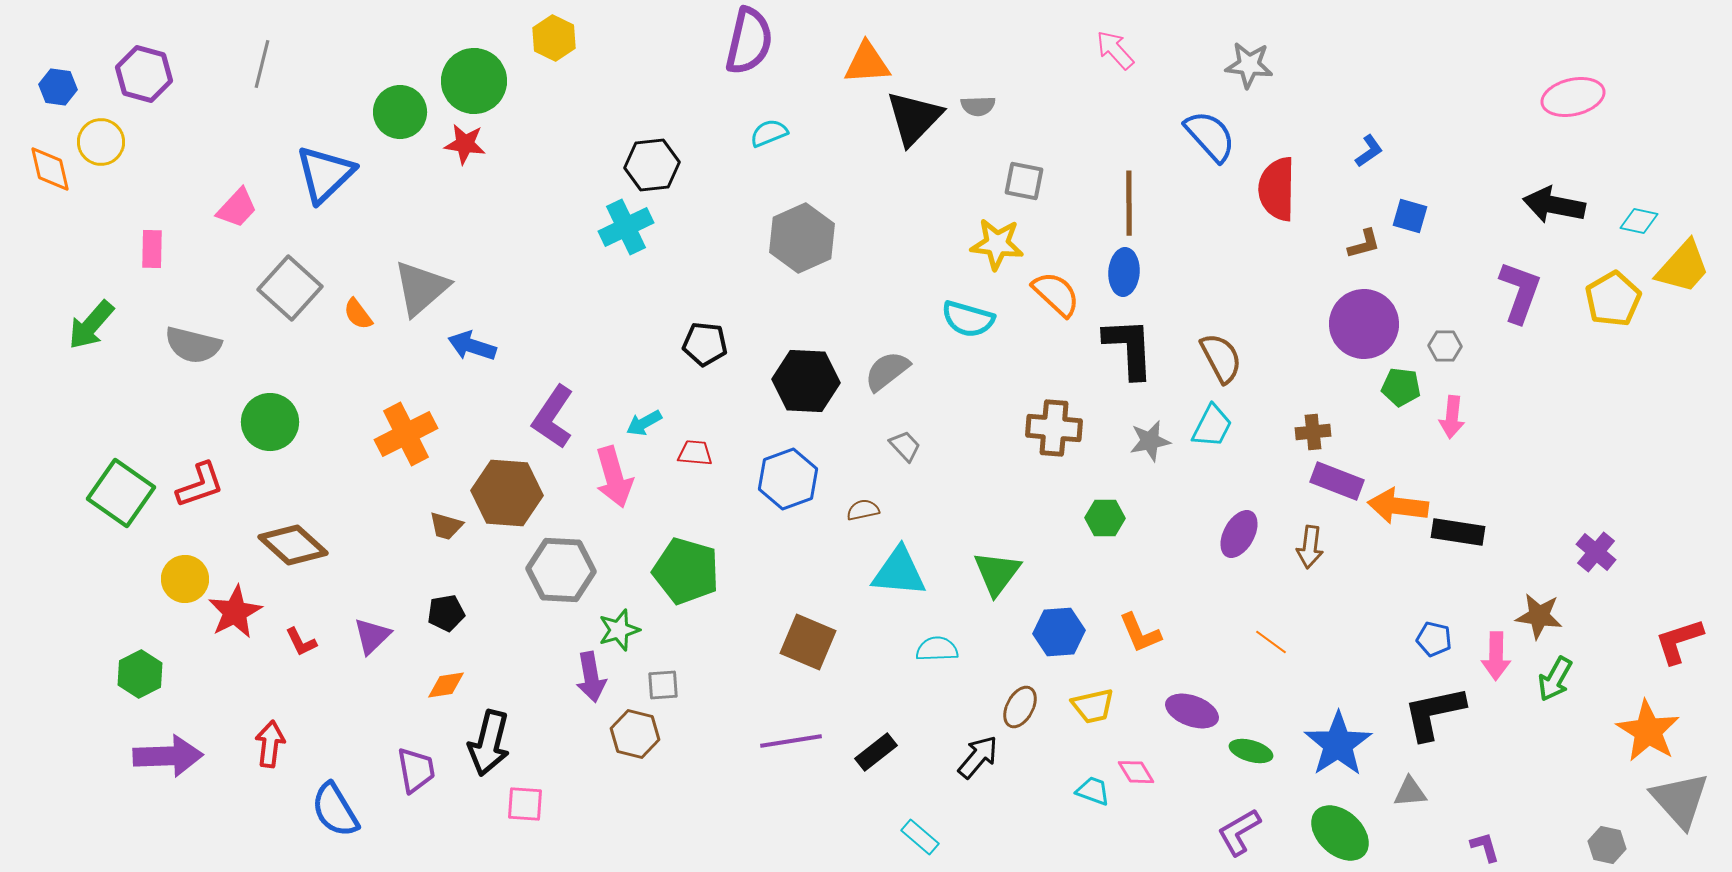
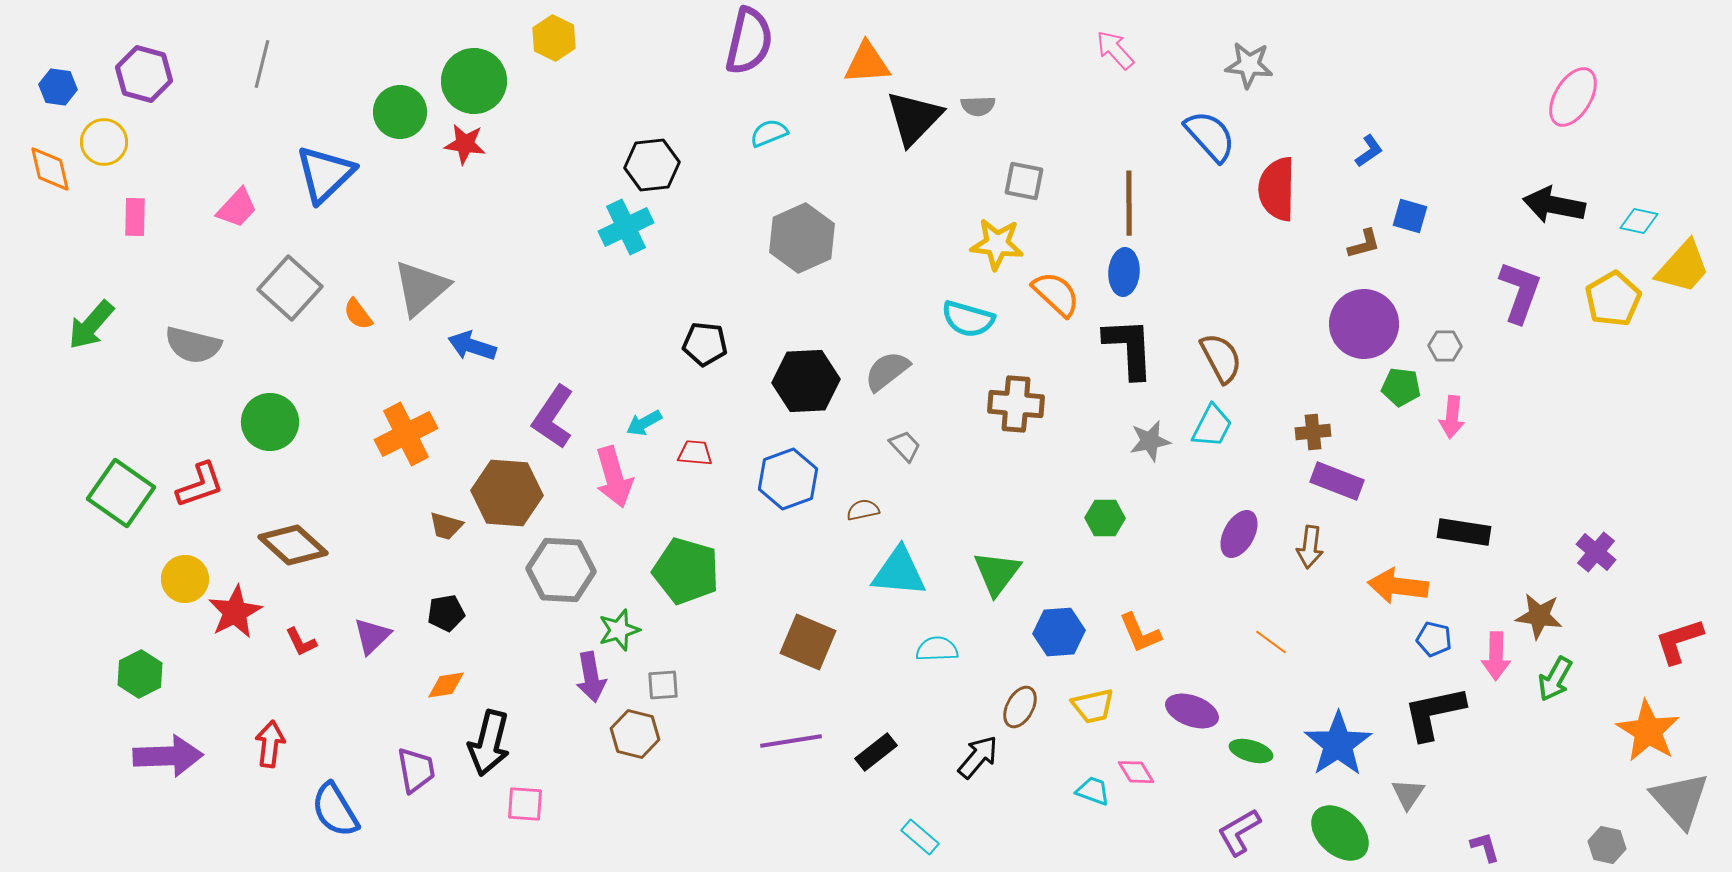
pink ellipse at (1573, 97): rotated 46 degrees counterclockwise
yellow circle at (101, 142): moved 3 px right
pink rectangle at (152, 249): moved 17 px left, 32 px up
black hexagon at (806, 381): rotated 6 degrees counterclockwise
brown cross at (1054, 428): moved 38 px left, 24 px up
orange arrow at (1398, 506): moved 80 px down
black rectangle at (1458, 532): moved 6 px right
gray triangle at (1410, 792): moved 2 px left, 2 px down; rotated 51 degrees counterclockwise
